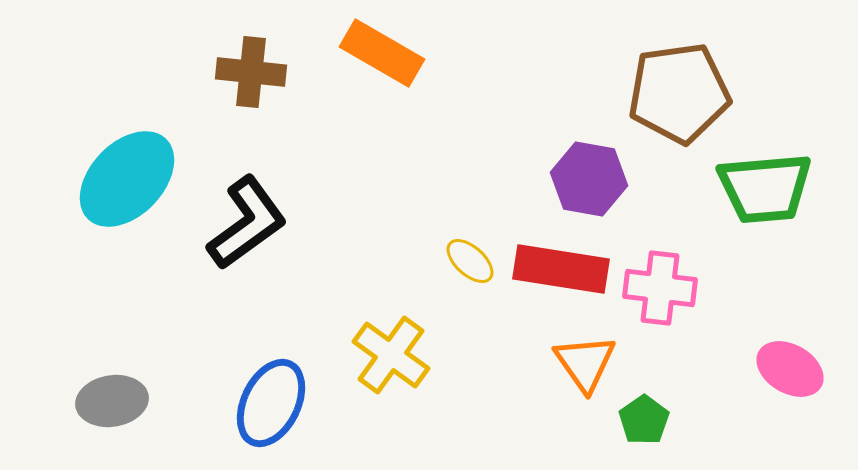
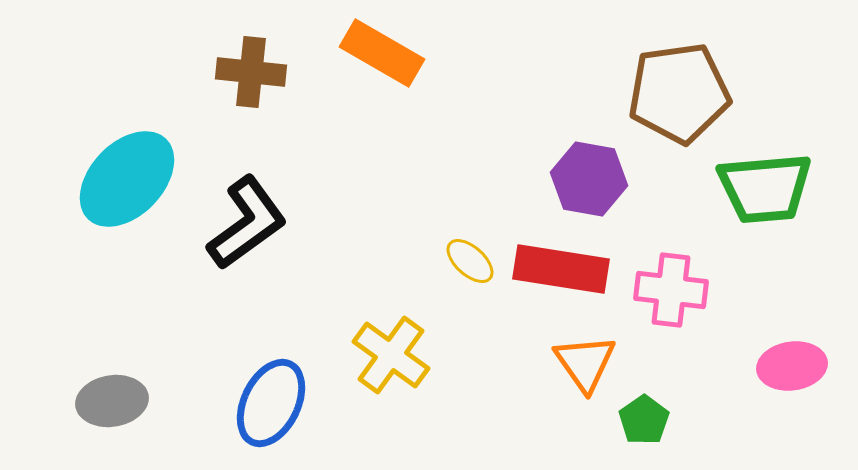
pink cross: moved 11 px right, 2 px down
pink ellipse: moved 2 px right, 3 px up; rotated 38 degrees counterclockwise
